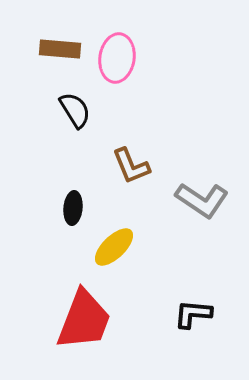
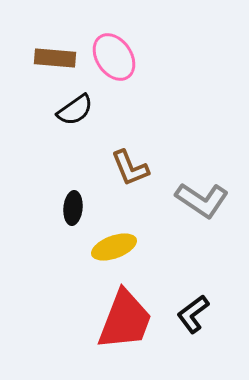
brown rectangle: moved 5 px left, 9 px down
pink ellipse: moved 3 px left, 1 px up; rotated 42 degrees counterclockwise
black semicircle: rotated 87 degrees clockwise
brown L-shape: moved 1 px left, 2 px down
yellow ellipse: rotated 24 degrees clockwise
black L-shape: rotated 42 degrees counterclockwise
red trapezoid: moved 41 px right
